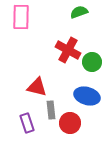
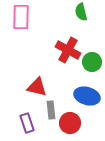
green semicircle: moved 2 px right; rotated 84 degrees counterclockwise
